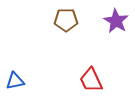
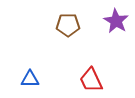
brown pentagon: moved 2 px right, 5 px down
blue triangle: moved 15 px right, 2 px up; rotated 12 degrees clockwise
